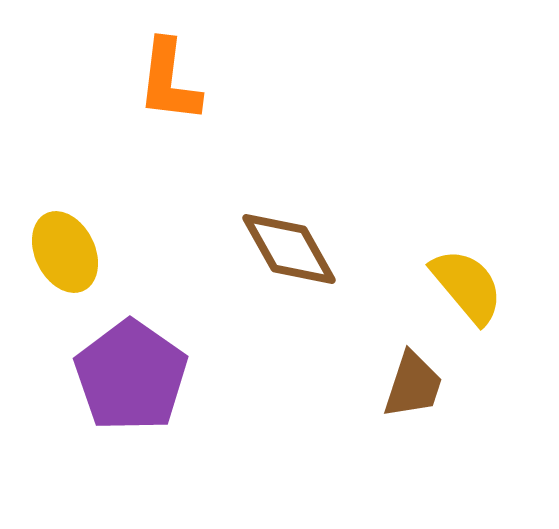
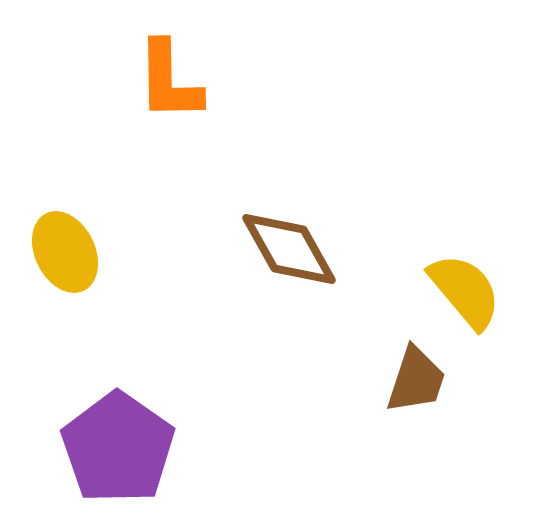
orange L-shape: rotated 8 degrees counterclockwise
yellow semicircle: moved 2 px left, 5 px down
purple pentagon: moved 13 px left, 72 px down
brown trapezoid: moved 3 px right, 5 px up
